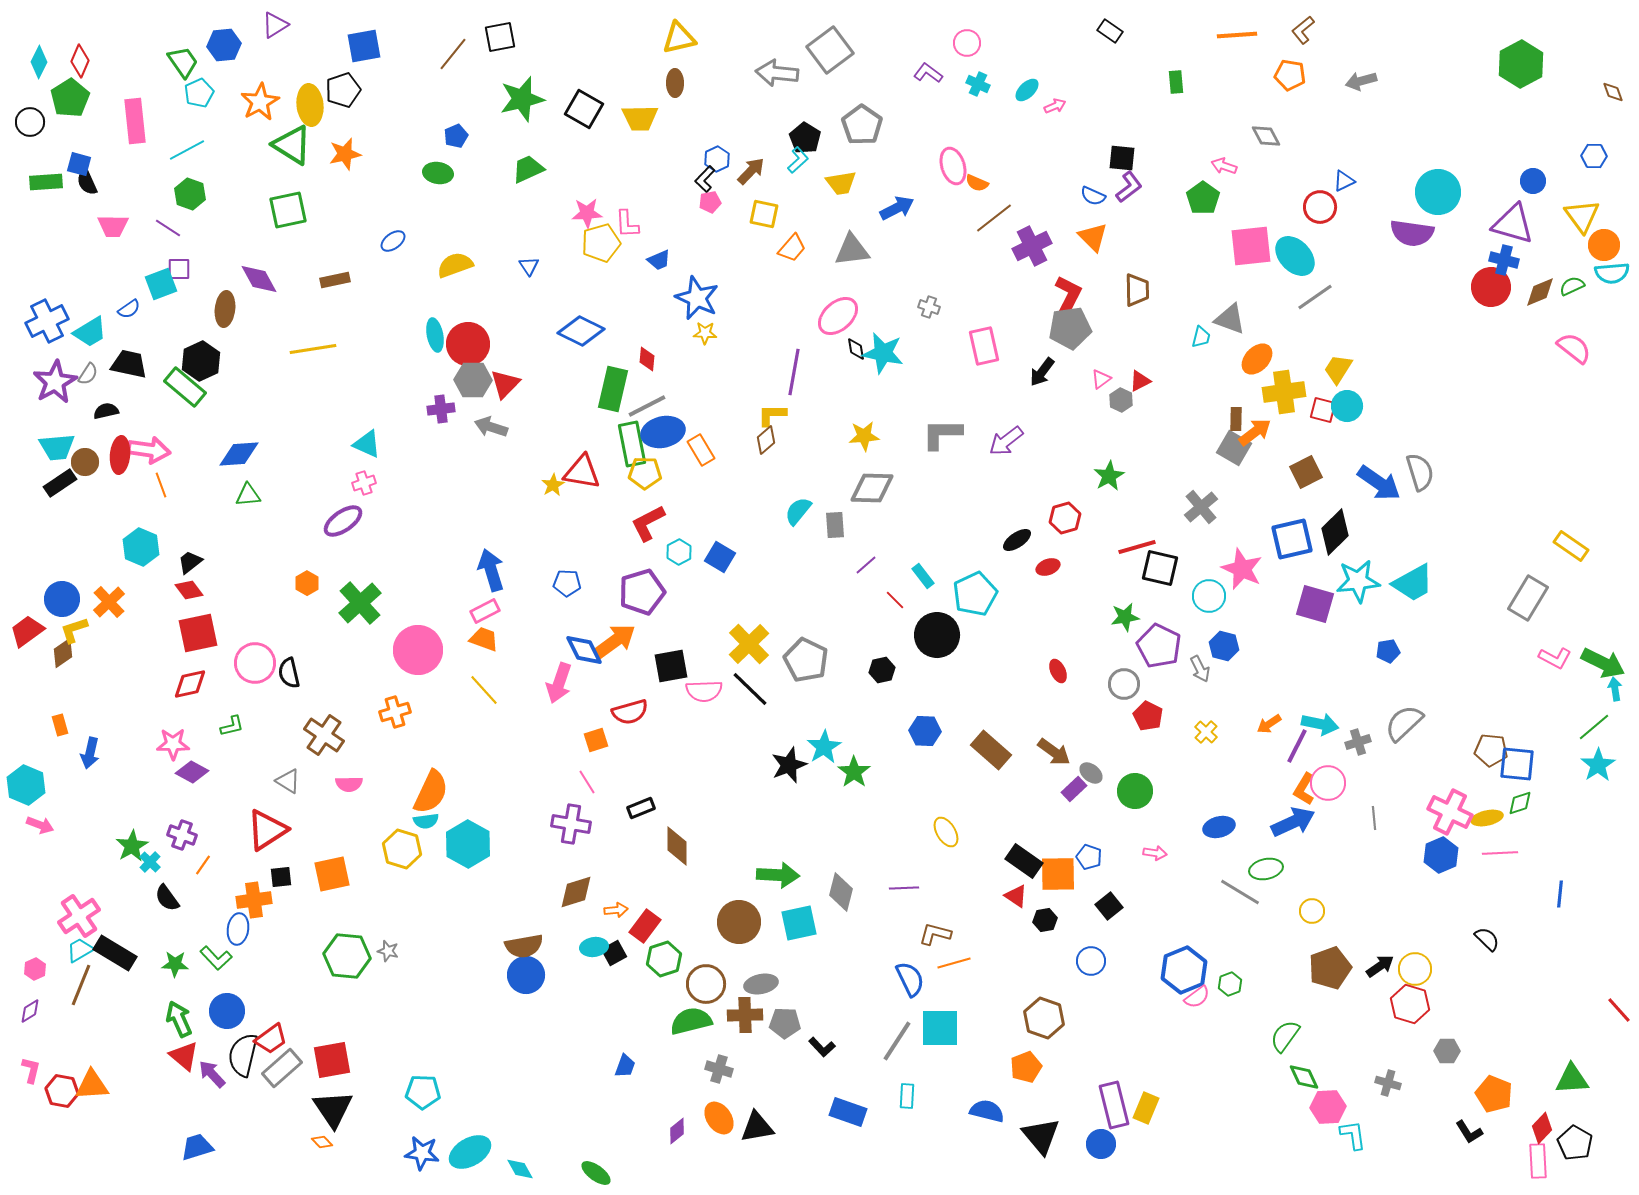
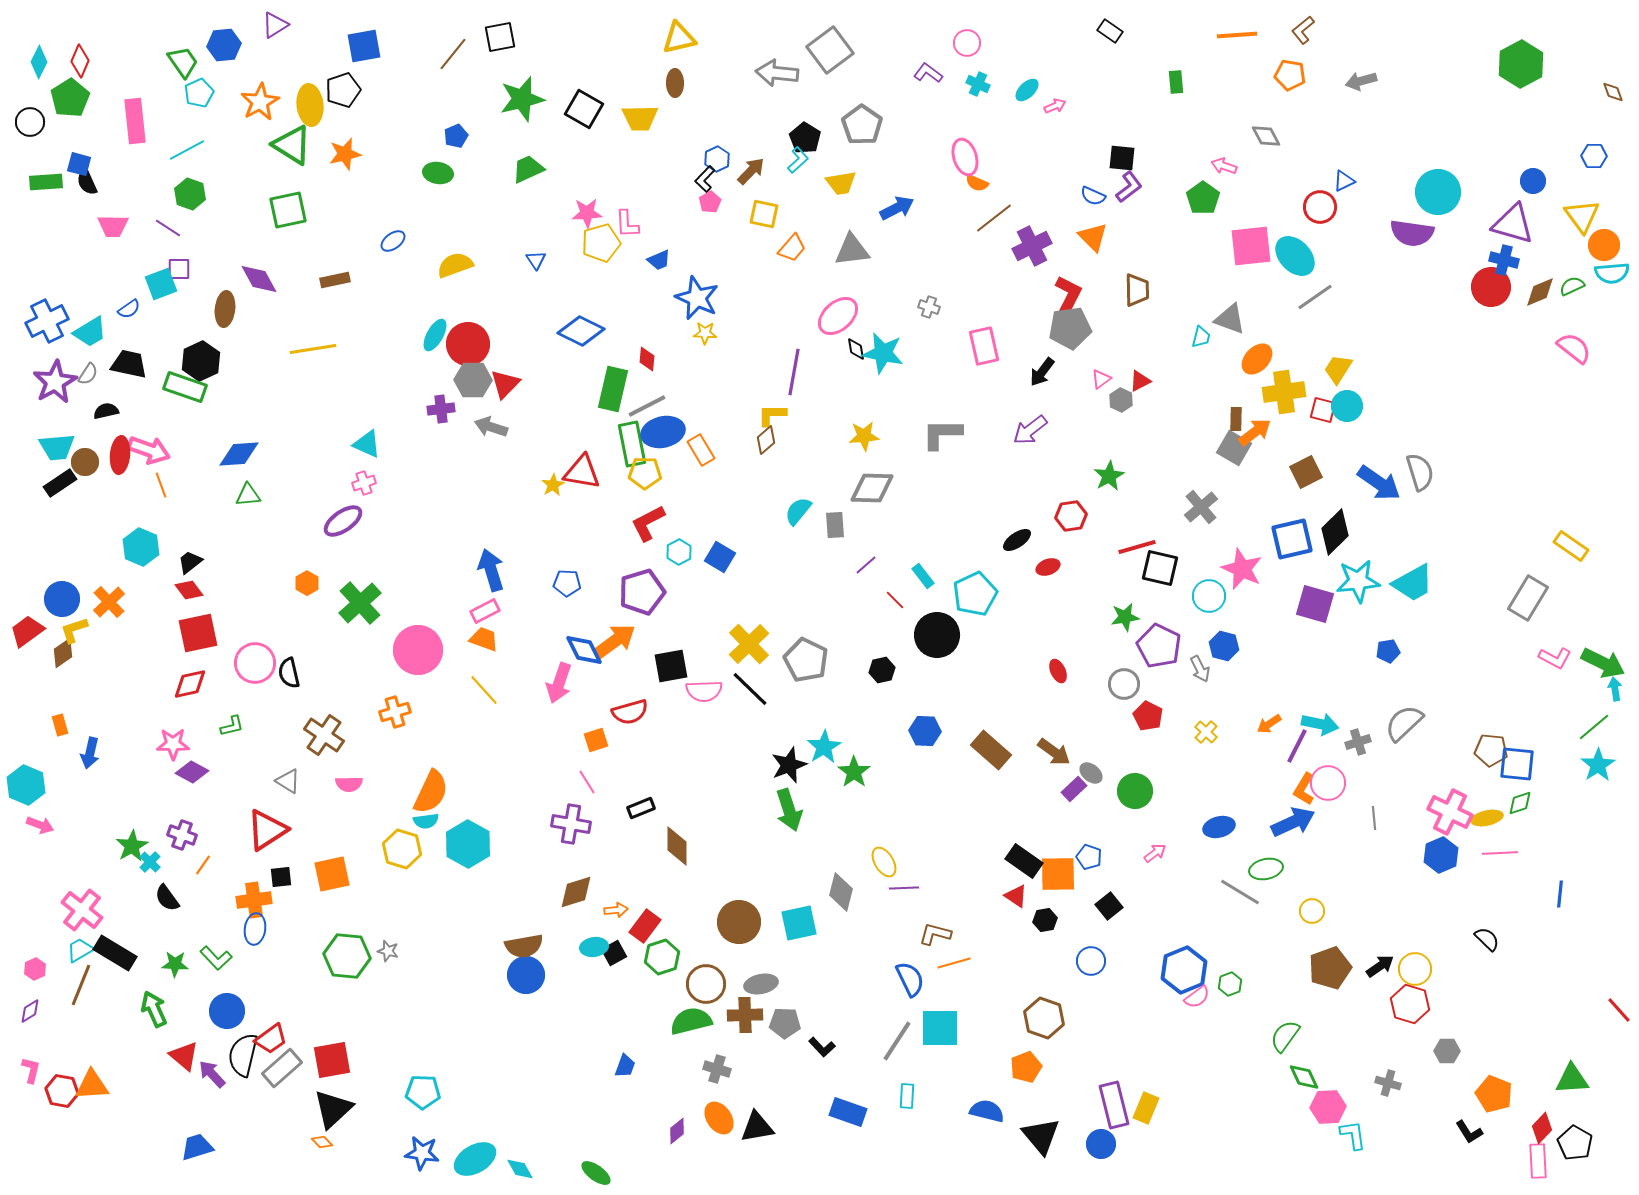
pink ellipse at (953, 166): moved 12 px right, 9 px up
pink pentagon at (710, 202): rotated 20 degrees counterclockwise
blue triangle at (529, 266): moved 7 px right, 6 px up
cyan ellipse at (435, 335): rotated 40 degrees clockwise
green rectangle at (185, 387): rotated 21 degrees counterclockwise
purple arrow at (1006, 441): moved 24 px right, 11 px up
pink arrow at (149, 450): rotated 12 degrees clockwise
red hexagon at (1065, 518): moved 6 px right, 2 px up; rotated 8 degrees clockwise
yellow ellipse at (946, 832): moved 62 px left, 30 px down
pink arrow at (1155, 853): rotated 45 degrees counterclockwise
green arrow at (778, 875): moved 11 px right, 65 px up; rotated 69 degrees clockwise
pink cross at (79, 916): moved 3 px right, 6 px up; rotated 18 degrees counterclockwise
blue ellipse at (238, 929): moved 17 px right
green hexagon at (664, 959): moved 2 px left, 2 px up
green arrow at (179, 1019): moved 25 px left, 10 px up
gray cross at (719, 1069): moved 2 px left
black triangle at (333, 1109): rotated 21 degrees clockwise
cyan ellipse at (470, 1152): moved 5 px right, 7 px down
